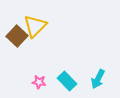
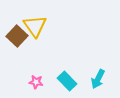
yellow triangle: rotated 20 degrees counterclockwise
pink star: moved 3 px left
